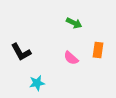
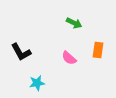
pink semicircle: moved 2 px left
